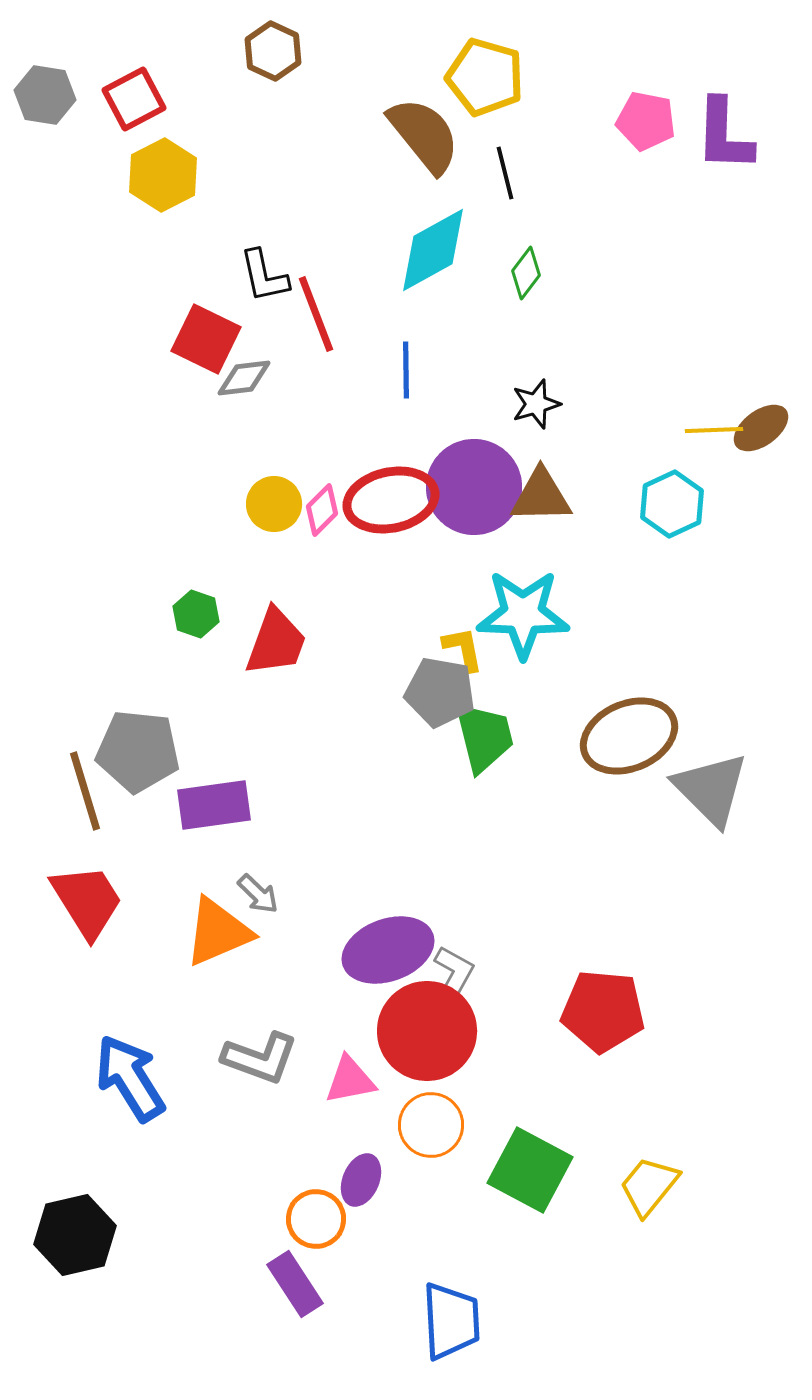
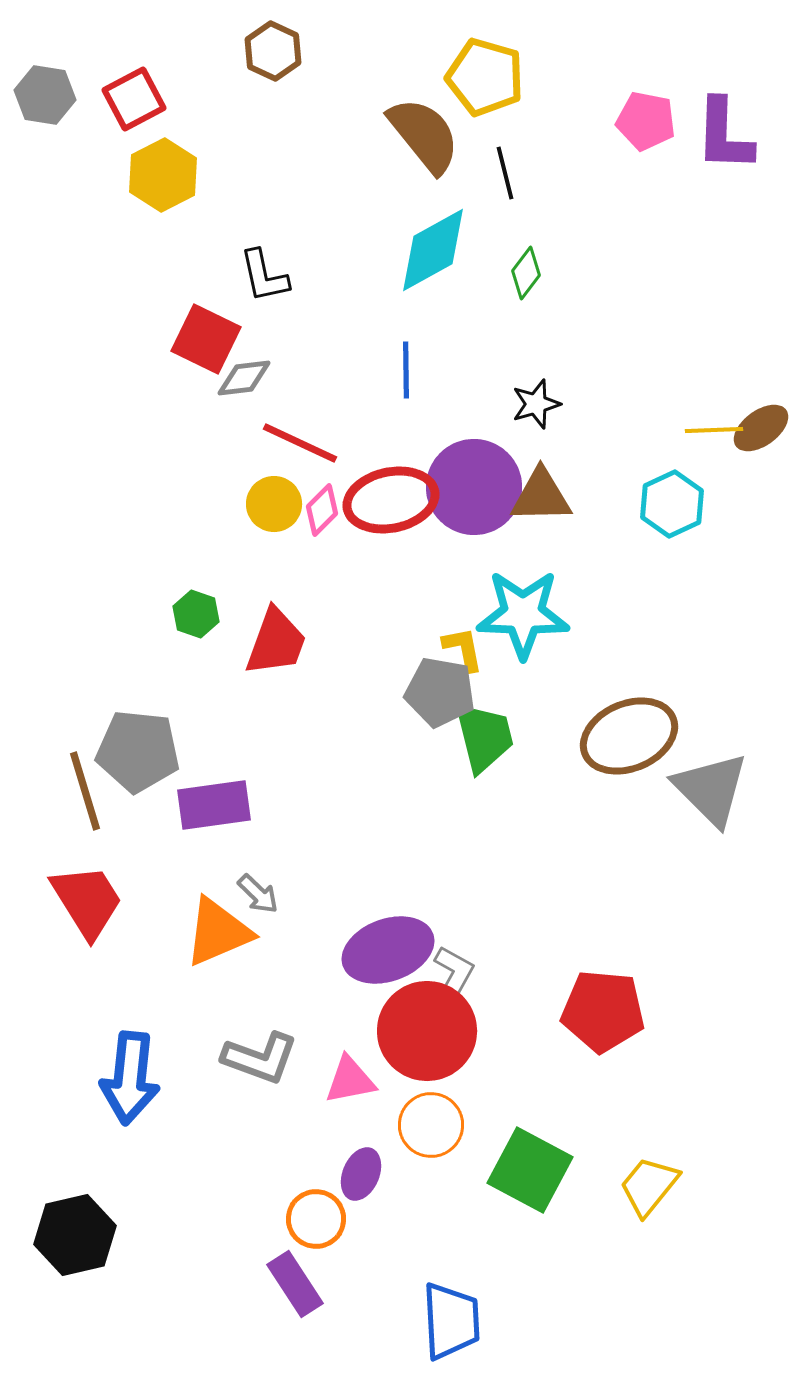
red line at (316, 314): moved 16 px left, 129 px down; rotated 44 degrees counterclockwise
blue arrow at (130, 1078): rotated 142 degrees counterclockwise
purple ellipse at (361, 1180): moved 6 px up
